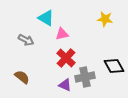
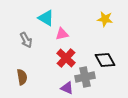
gray arrow: rotated 35 degrees clockwise
black diamond: moved 9 px left, 6 px up
brown semicircle: rotated 42 degrees clockwise
purple triangle: moved 2 px right, 3 px down
